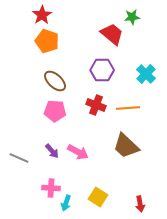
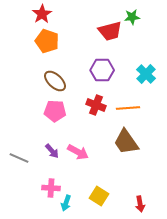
red star: moved 1 px up
red trapezoid: moved 2 px left, 3 px up; rotated 125 degrees clockwise
brown trapezoid: moved 4 px up; rotated 12 degrees clockwise
yellow square: moved 1 px right, 1 px up
